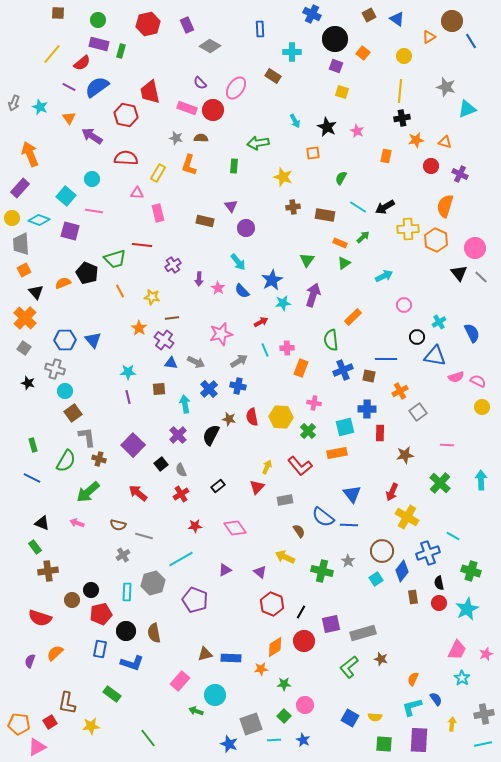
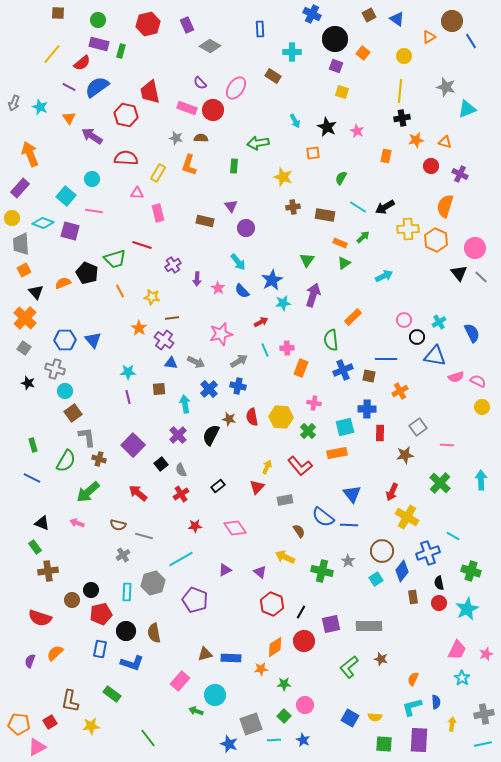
cyan diamond at (39, 220): moved 4 px right, 3 px down
red line at (142, 245): rotated 12 degrees clockwise
purple arrow at (199, 279): moved 2 px left
pink circle at (404, 305): moved 15 px down
gray square at (418, 412): moved 15 px down
gray rectangle at (363, 633): moved 6 px right, 7 px up; rotated 15 degrees clockwise
blue semicircle at (436, 699): moved 3 px down; rotated 32 degrees clockwise
brown L-shape at (67, 703): moved 3 px right, 2 px up
